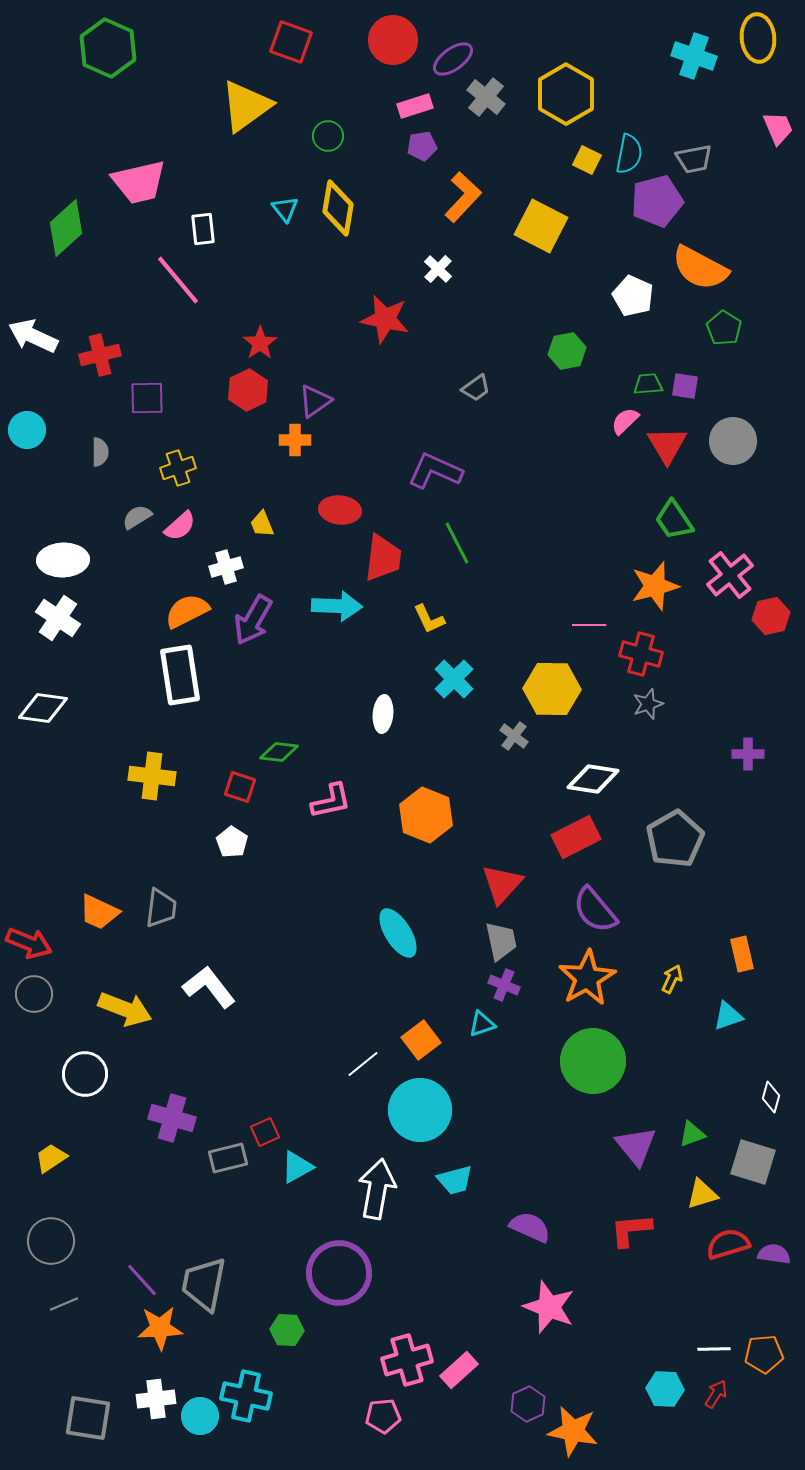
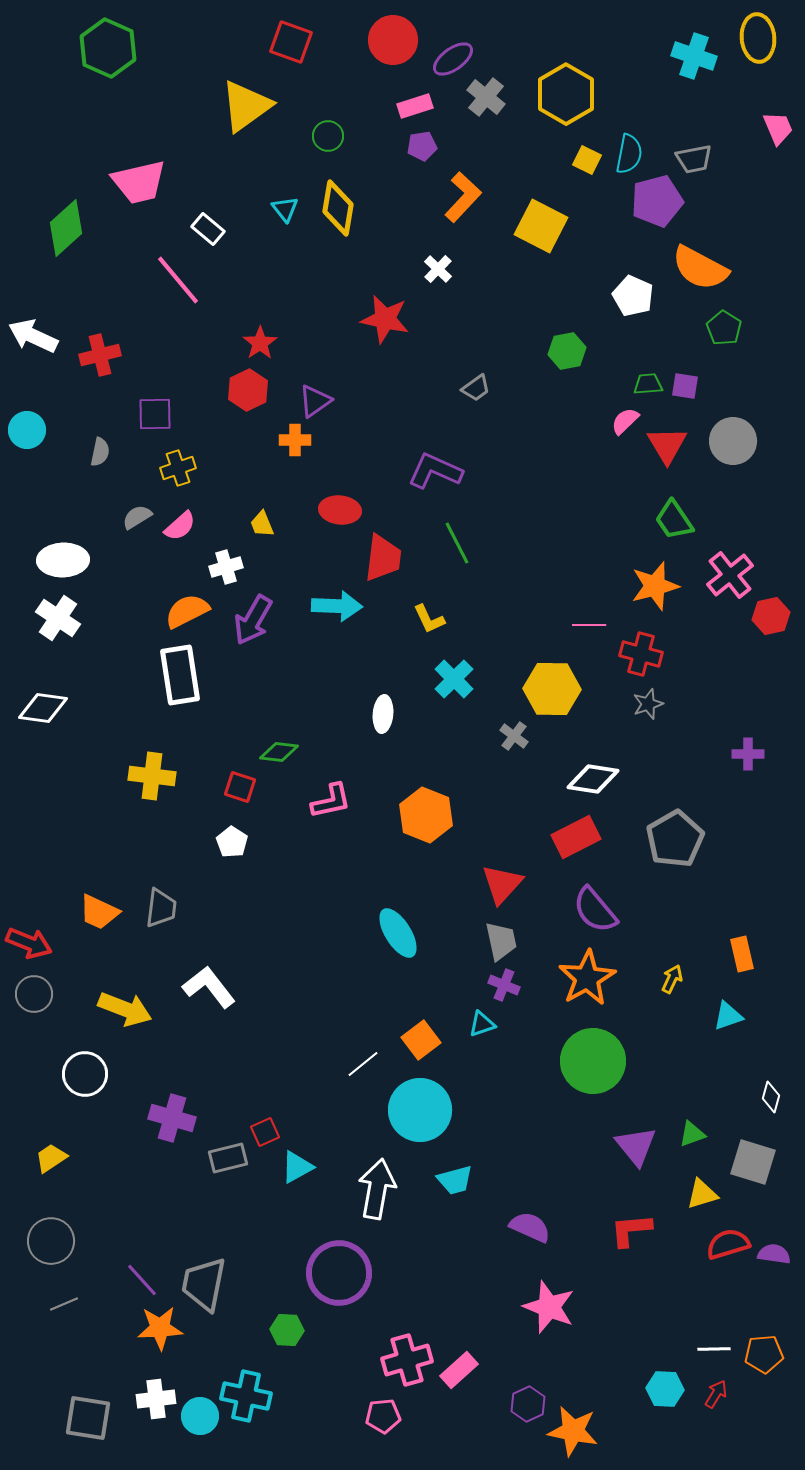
white rectangle at (203, 229): moved 5 px right; rotated 44 degrees counterclockwise
purple square at (147, 398): moved 8 px right, 16 px down
gray semicircle at (100, 452): rotated 12 degrees clockwise
